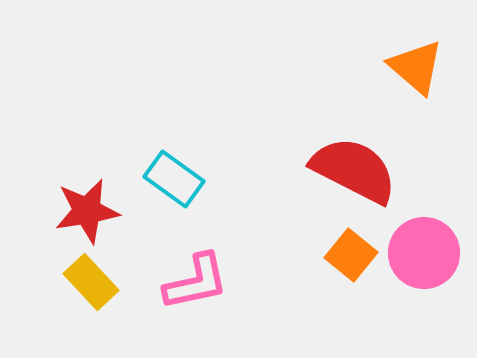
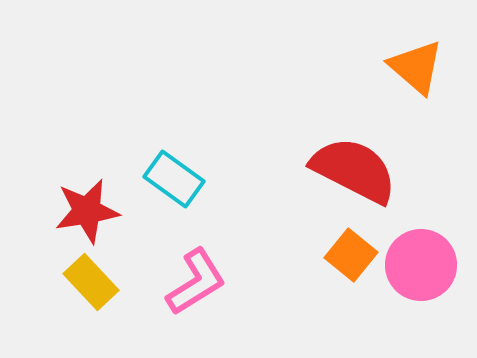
pink circle: moved 3 px left, 12 px down
pink L-shape: rotated 20 degrees counterclockwise
